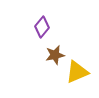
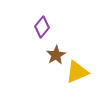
brown star: moved 1 px right; rotated 18 degrees counterclockwise
